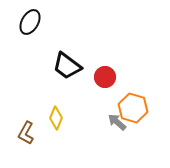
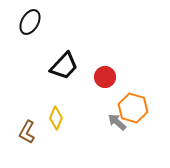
black trapezoid: moved 3 px left; rotated 84 degrees counterclockwise
brown L-shape: moved 1 px right, 1 px up
